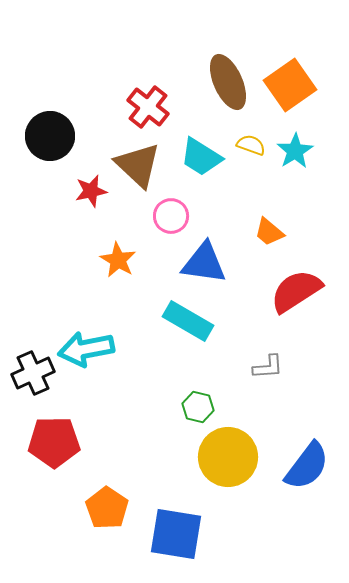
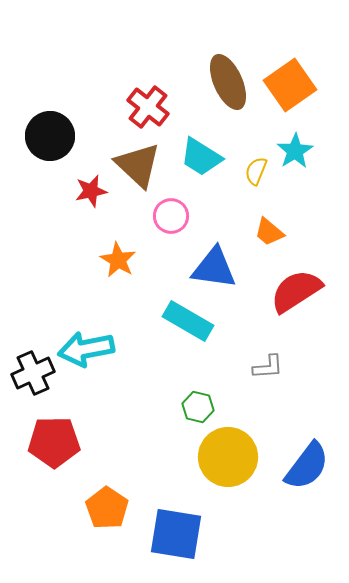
yellow semicircle: moved 5 px right, 26 px down; rotated 88 degrees counterclockwise
blue triangle: moved 10 px right, 5 px down
